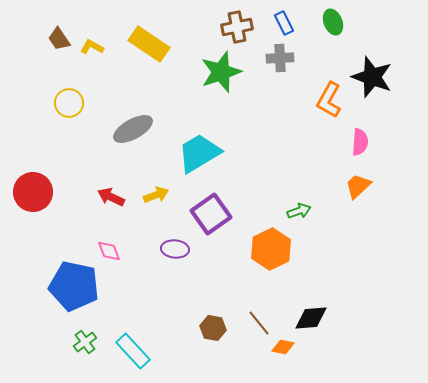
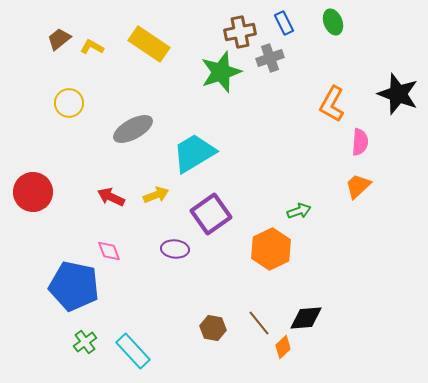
brown cross: moved 3 px right, 5 px down
brown trapezoid: rotated 85 degrees clockwise
gray cross: moved 10 px left; rotated 16 degrees counterclockwise
black star: moved 26 px right, 17 px down
orange L-shape: moved 3 px right, 4 px down
cyan trapezoid: moved 5 px left
black diamond: moved 5 px left
orange diamond: rotated 55 degrees counterclockwise
